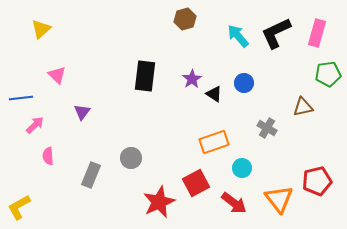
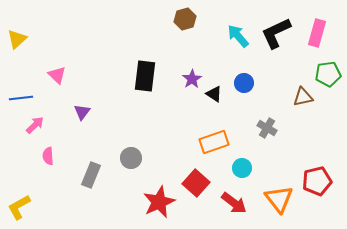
yellow triangle: moved 24 px left, 10 px down
brown triangle: moved 10 px up
red square: rotated 20 degrees counterclockwise
